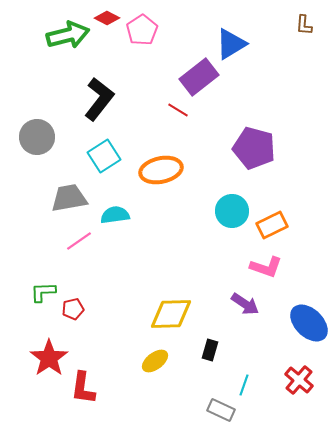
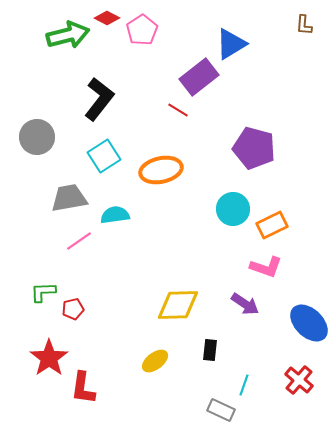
cyan circle: moved 1 px right, 2 px up
yellow diamond: moved 7 px right, 9 px up
black rectangle: rotated 10 degrees counterclockwise
